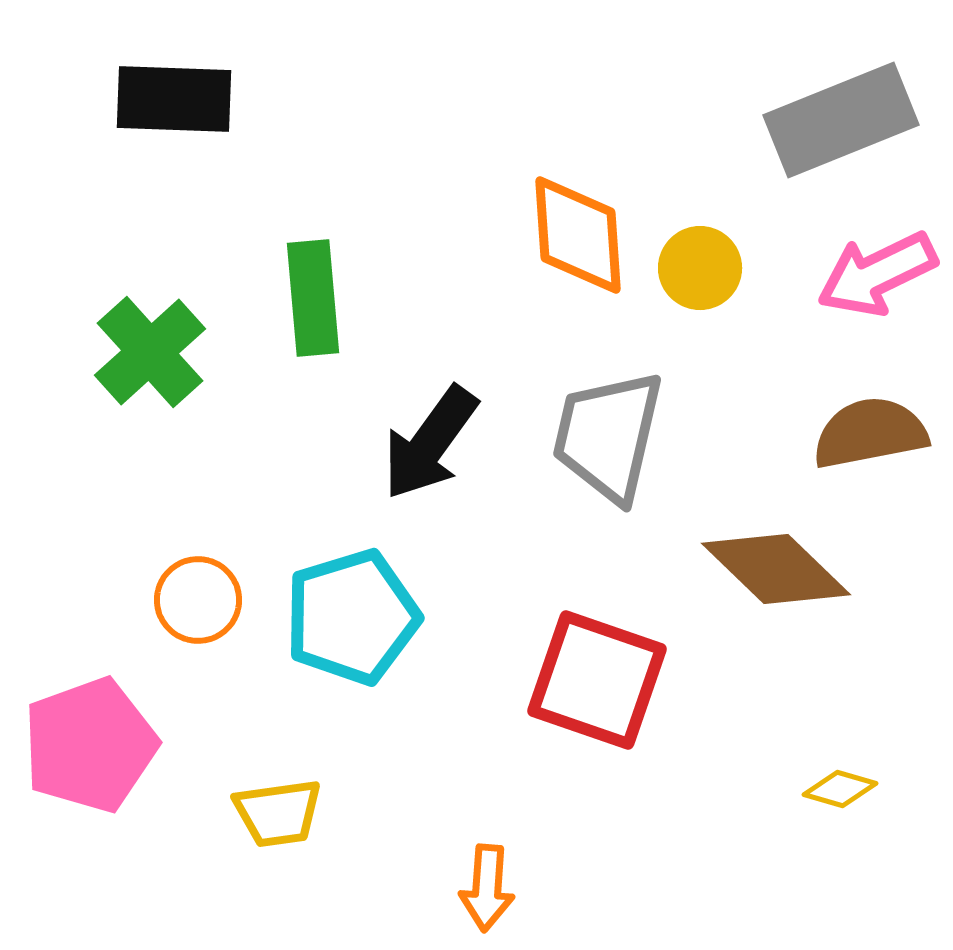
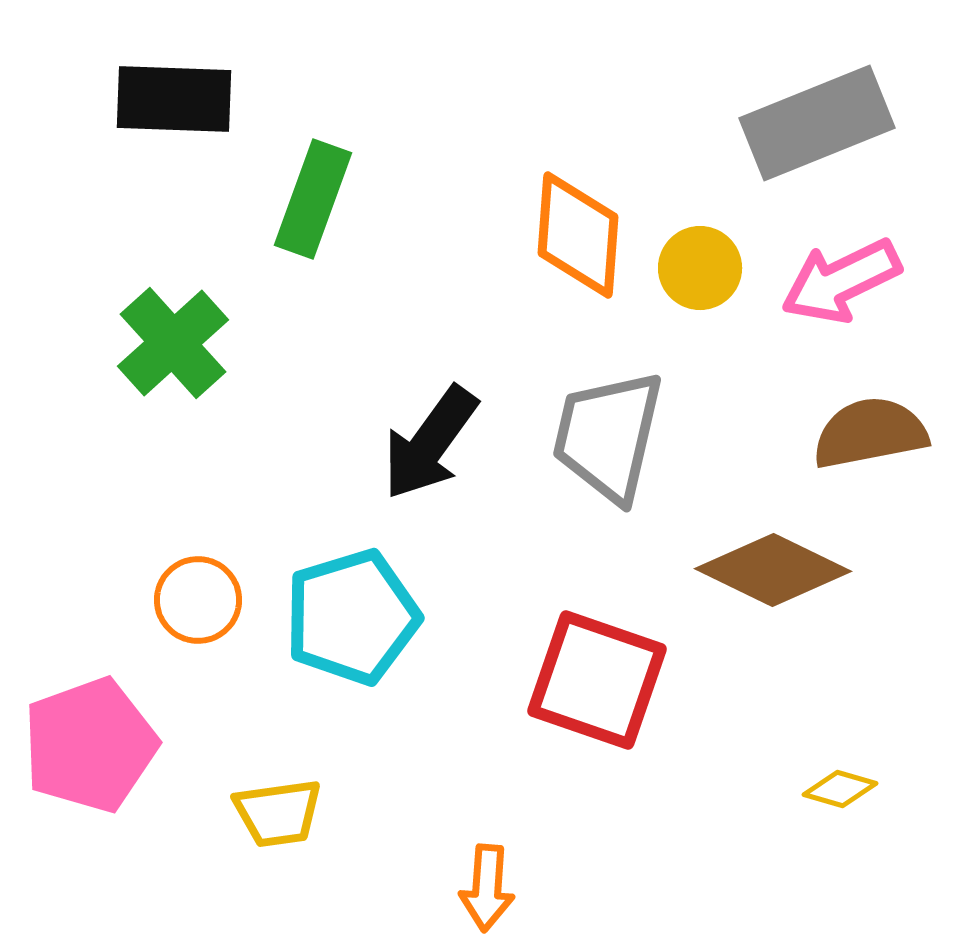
gray rectangle: moved 24 px left, 3 px down
orange diamond: rotated 8 degrees clockwise
pink arrow: moved 36 px left, 7 px down
green rectangle: moved 99 px up; rotated 25 degrees clockwise
green cross: moved 23 px right, 9 px up
brown diamond: moved 3 px left, 1 px down; rotated 18 degrees counterclockwise
